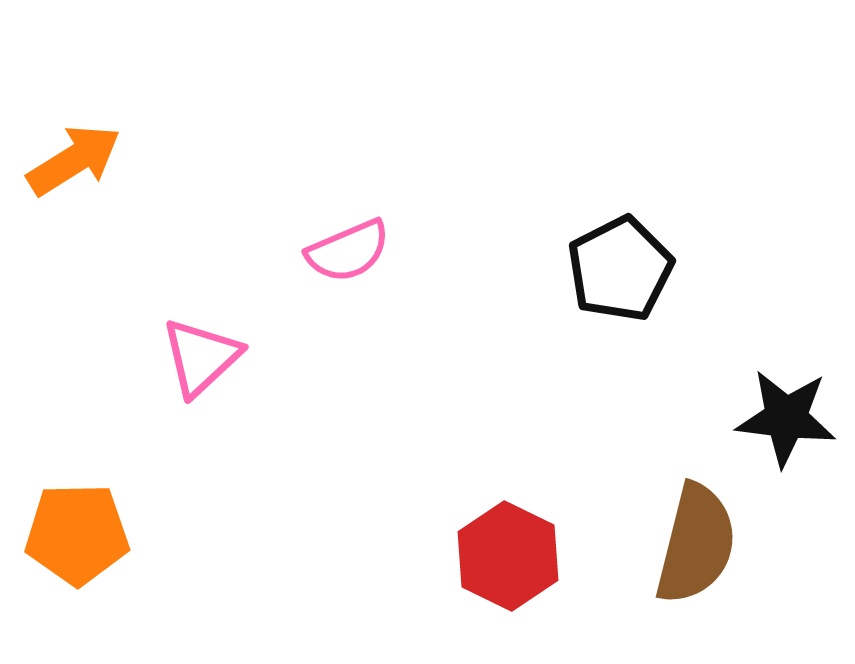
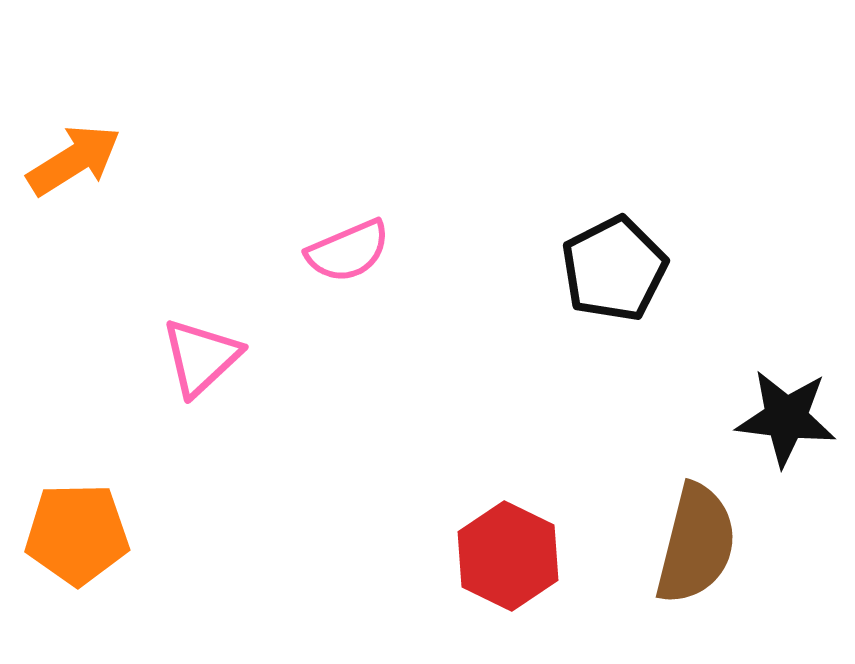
black pentagon: moved 6 px left
